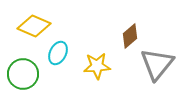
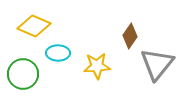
brown diamond: rotated 15 degrees counterclockwise
cyan ellipse: rotated 65 degrees clockwise
